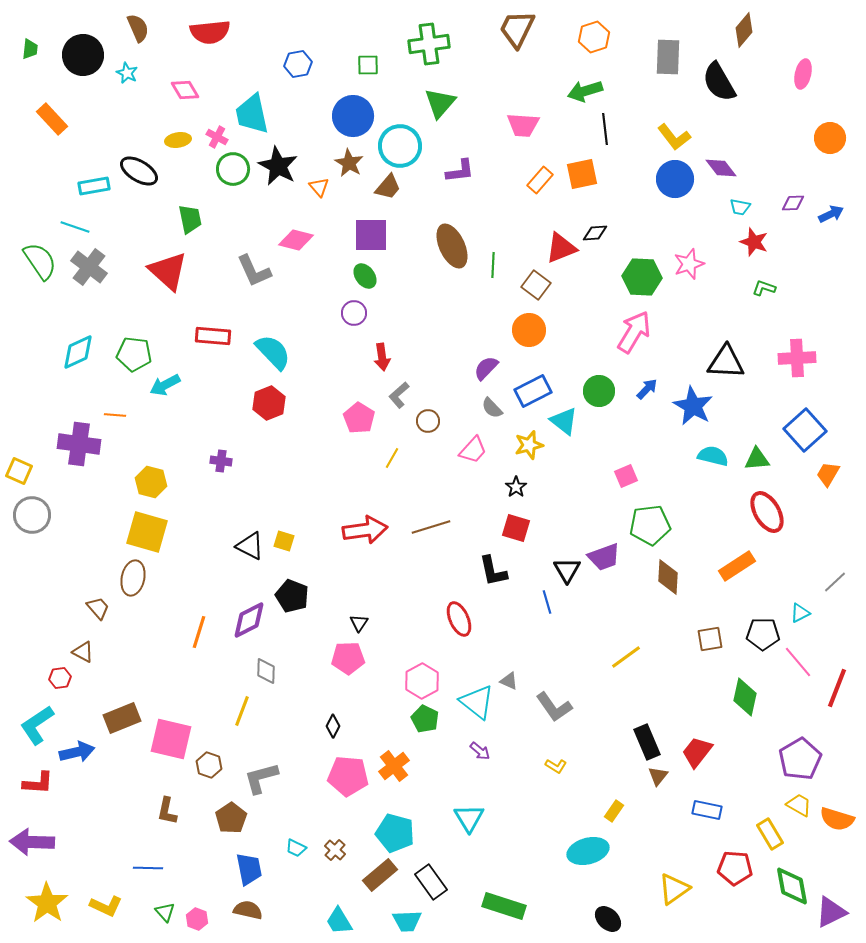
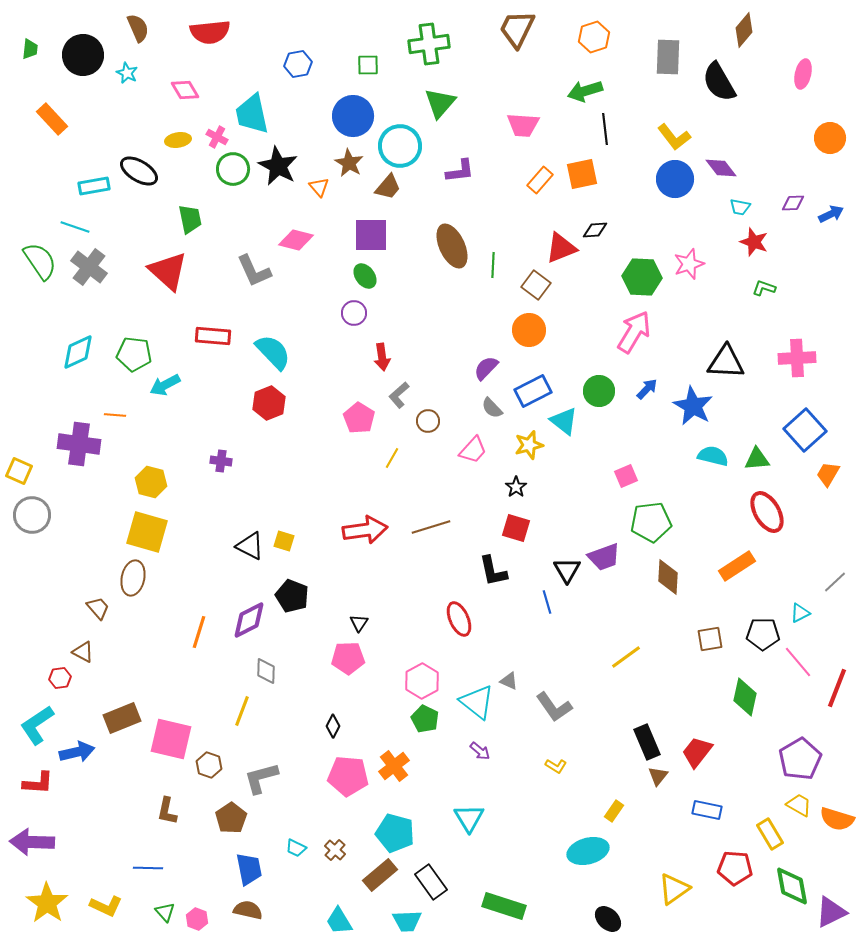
black diamond at (595, 233): moved 3 px up
green pentagon at (650, 525): moved 1 px right, 3 px up
